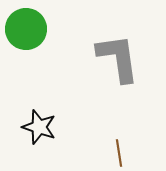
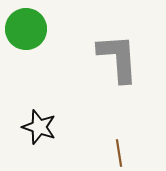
gray L-shape: rotated 4 degrees clockwise
